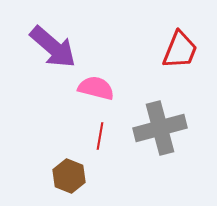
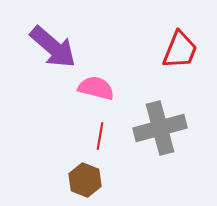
brown hexagon: moved 16 px right, 4 px down
